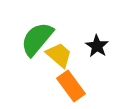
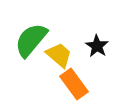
green semicircle: moved 6 px left, 1 px down
orange rectangle: moved 3 px right, 2 px up
